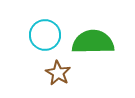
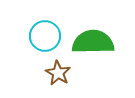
cyan circle: moved 1 px down
